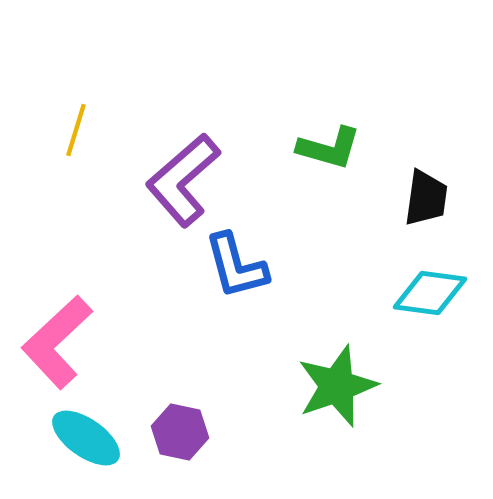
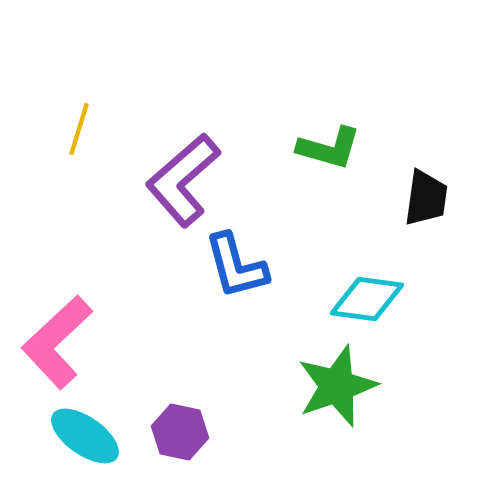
yellow line: moved 3 px right, 1 px up
cyan diamond: moved 63 px left, 6 px down
cyan ellipse: moved 1 px left, 2 px up
